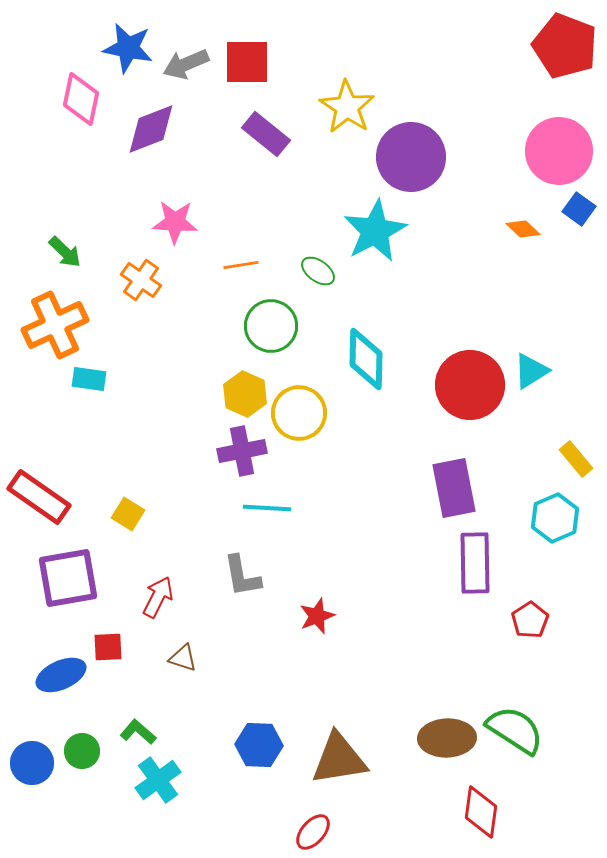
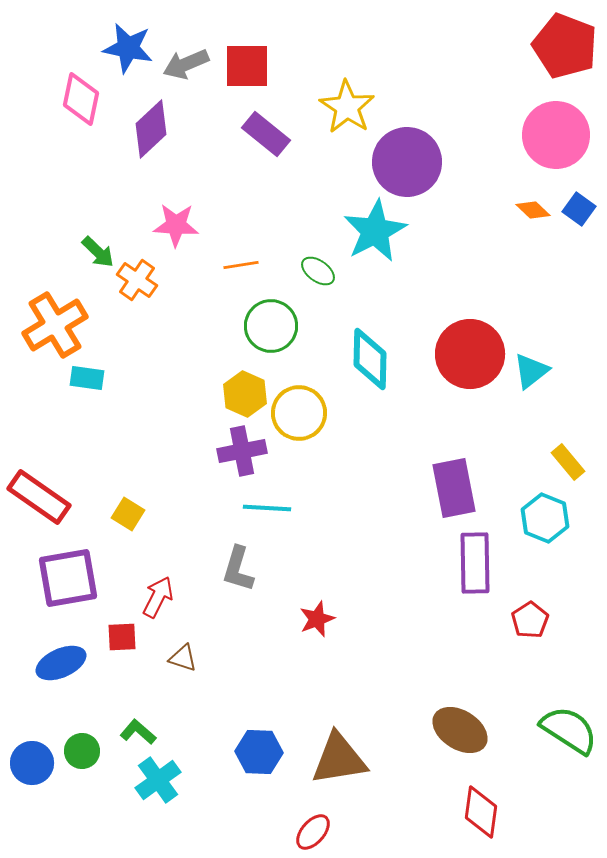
red square at (247, 62): moved 4 px down
purple diamond at (151, 129): rotated 22 degrees counterclockwise
pink circle at (559, 151): moved 3 px left, 16 px up
purple circle at (411, 157): moved 4 px left, 5 px down
pink star at (175, 222): moved 1 px right, 3 px down
orange diamond at (523, 229): moved 10 px right, 19 px up
green arrow at (65, 252): moved 33 px right
orange cross at (141, 280): moved 4 px left
orange cross at (55, 325): rotated 6 degrees counterclockwise
cyan diamond at (366, 359): moved 4 px right
cyan triangle at (531, 371): rotated 6 degrees counterclockwise
cyan rectangle at (89, 379): moved 2 px left, 1 px up
red circle at (470, 385): moved 31 px up
yellow rectangle at (576, 459): moved 8 px left, 3 px down
cyan hexagon at (555, 518): moved 10 px left; rotated 15 degrees counterclockwise
gray L-shape at (242, 576): moved 4 px left, 7 px up; rotated 27 degrees clockwise
red star at (317, 616): moved 3 px down
red square at (108, 647): moved 14 px right, 10 px up
blue ellipse at (61, 675): moved 12 px up
green semicircle at (515, 730): moved 54 px right
brown ellipse at (447, 738): moved 13 px right, 8 px up; rotated 34 degrees clockwise
blue hexagon at (259, 745): moved 7 px down
